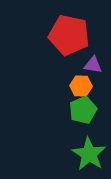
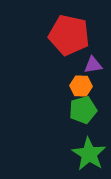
purple triangle: rotated 18 degrees counterclockwise
green pentagon: rotated 8 degrees clockwise
